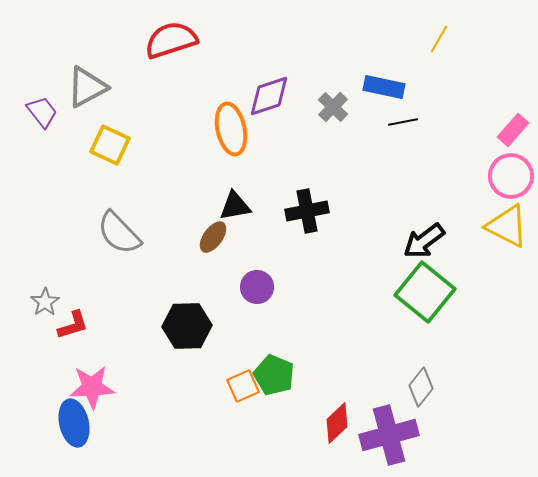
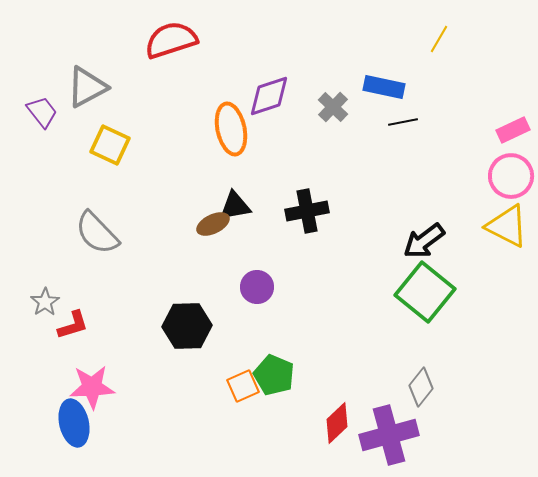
pink rectangle: rotated 24 degrees clockwise
gray semicircle: moved 22 px left
brown ellipse: moved 13 px up; rotated 28 degrees clockwise
